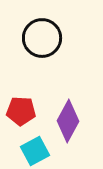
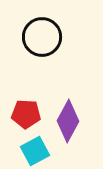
black circle: moved 1 px up
red pentagon: moved 5 px right, 3 px down
